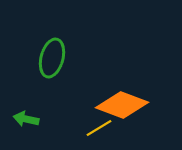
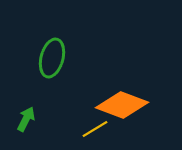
green arrow: rotated 105 degrees clockwise
yellow line: moved 4 px left, 1 px down
